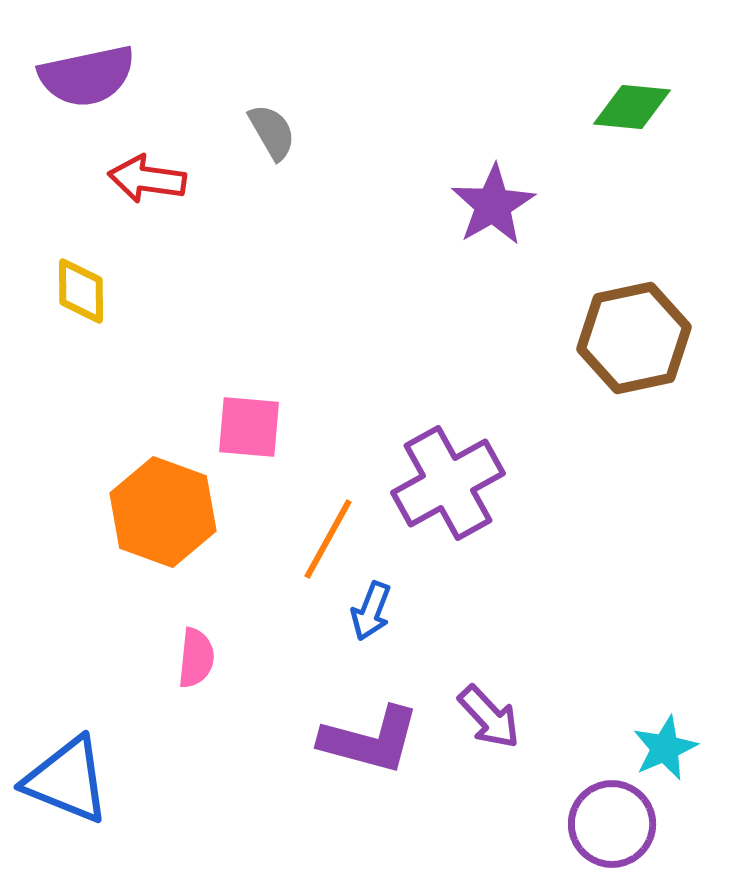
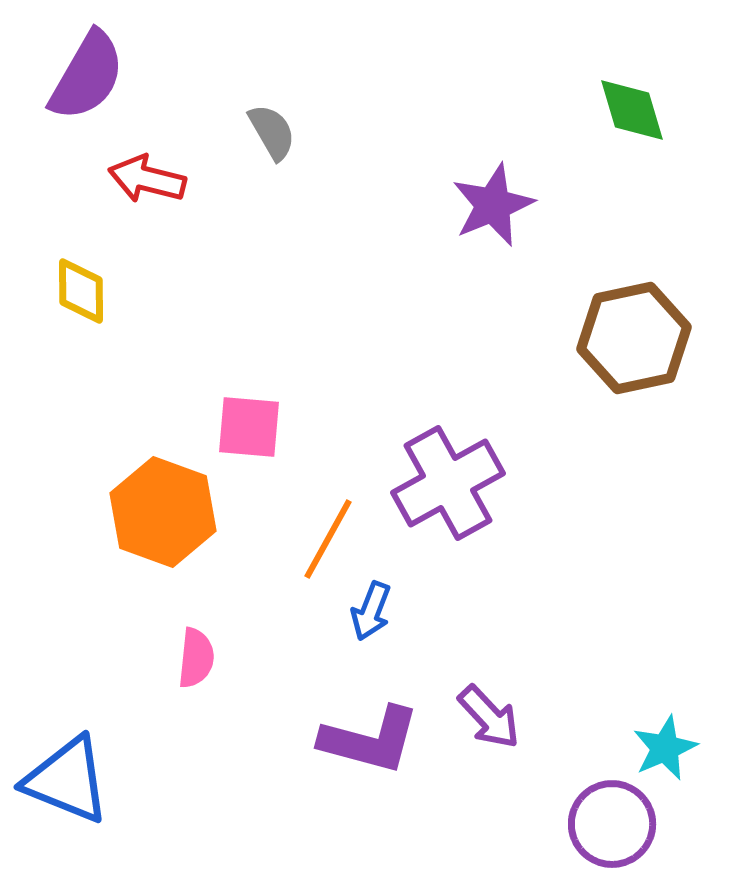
purple semicircle: rotated 48 degrees counterclockwise
green diamond: moved 3 px down; rotated 68 degrees clockwise
red arrow: rotated 6 degrees clockwise
purple star: rotated 8 degrees clockwise
